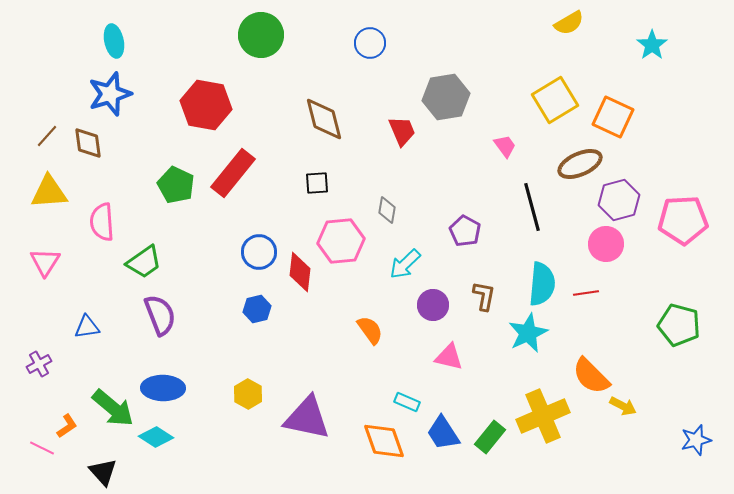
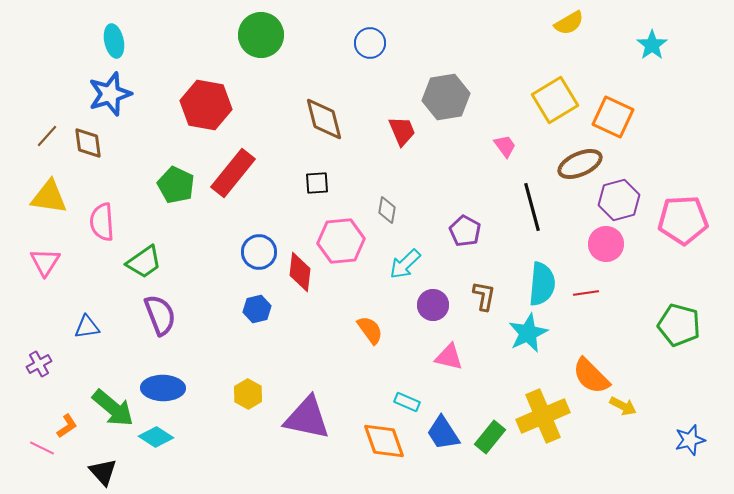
yellow triangle at (49, 192): moved 5 px down; rotated 12 degrees clockwise
blue star at (696, 440): moved 6 px left
